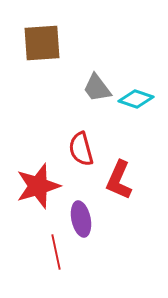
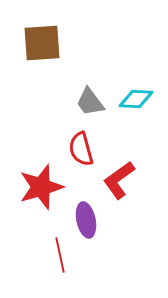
gray trapezoid: moved 7 px left, 14 px down
cyan diamond: rotated 16 degrees counterclockwise
red L-shape: rotated 30 degrees clockwise
red star: moved 3 px right, 1 px down
purple ellipse: moved 5 px right, 1 px down
red line: moved 4 px right, 3 px down
